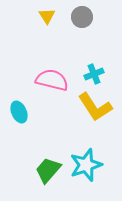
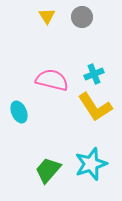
cyan star: moved 5 px right, 1 px up
